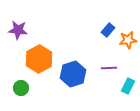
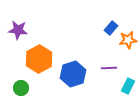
blue rectangle: moved 3 px right, 2 px up
